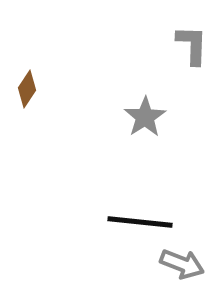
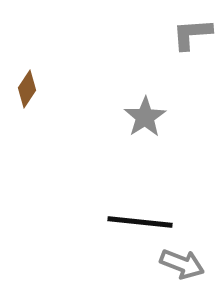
gray L-shape: moved 11 px up; rotated 96 degrees counterclockwise
